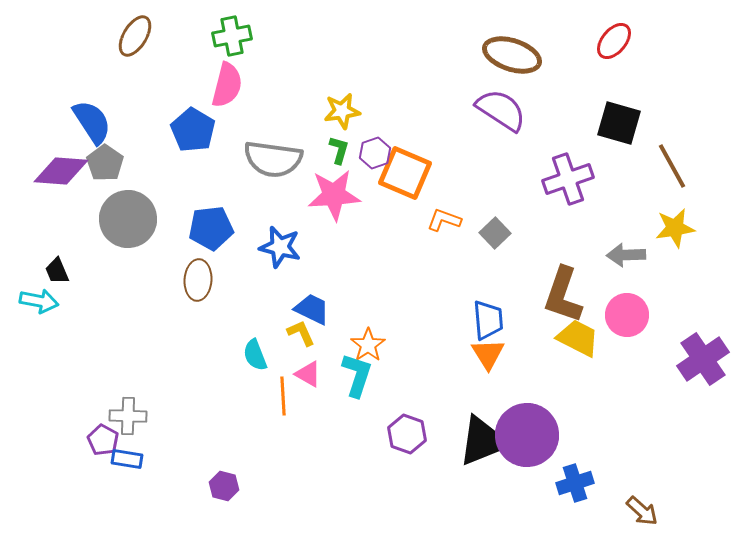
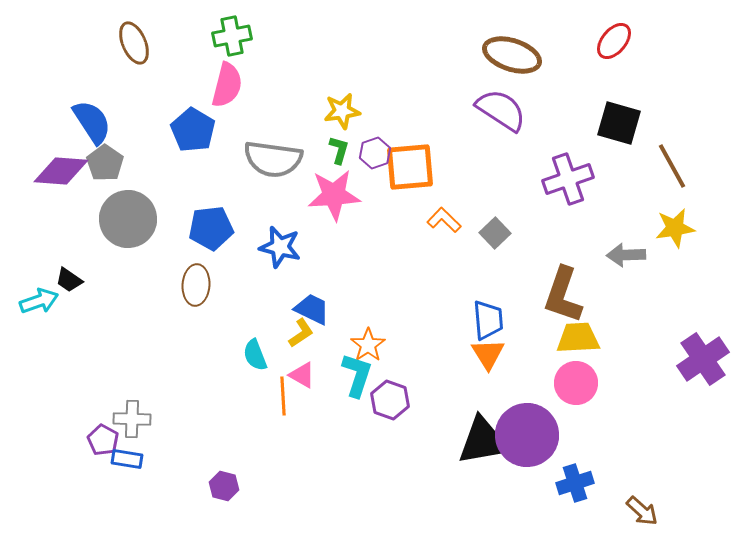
brown ellipse at (135, 36): moved 1 px left, 7 px down; rotated 54 degrees counterclockwise
orange square at (405, 173): moved 5 px right, 6 px up; rotated 28 degrees counterclockwise
orange L-shape at (444, 220): rotated 24 degrees clockwise
black trapezoid at (57, 271): moved 12 px right, 9 px down; rotated 32 degrees counterclockwise
brown ellipse at (198, 280): moved 2 px left, 5 px down
cyan arrow at (39, 301): rotated 30 degrees counterclockwise
pink circle at (627, 315): moved 51 px left, 68 px down
yellow L-shape at (301, 333): rotated 80 degrees clockwise
yellow trapezoid at (578, 338): rotated 30 degrees counterclockwise
pink triangle at (308, 374): moved 6 px left, 1 px down
gray cross at (128, 416): moved 4 px right, 3 px down
purple hexagon at (407, 434): moved 17 px left, 34 px up
black triangle at (483, 441): rotated 12 degrees clockwise
